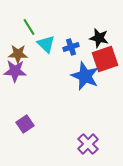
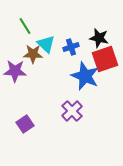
green line: moved 4 px left, 1 px up
brown star: moved 15 px right
purple cross: moved 16 px left, 33 px up
